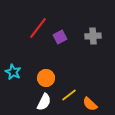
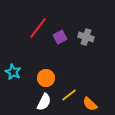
gray cross: moved 7 px left, 1 px down; rotated 21 degrees clockwise
